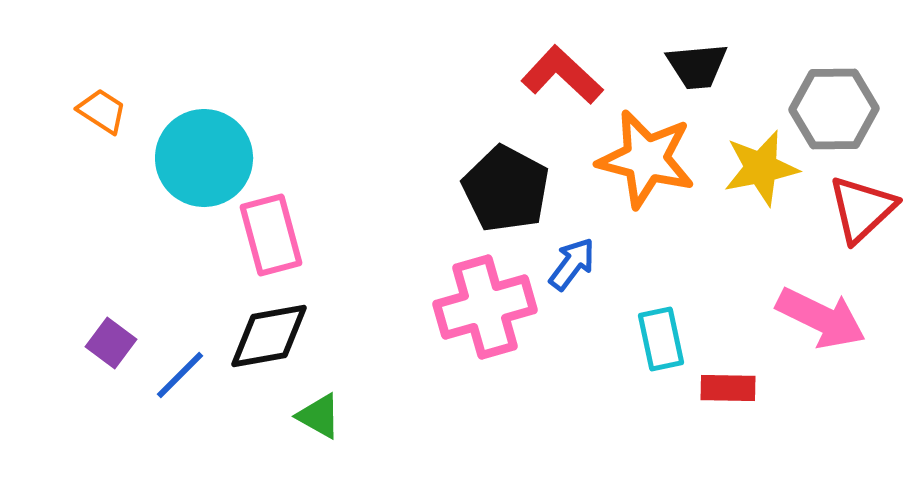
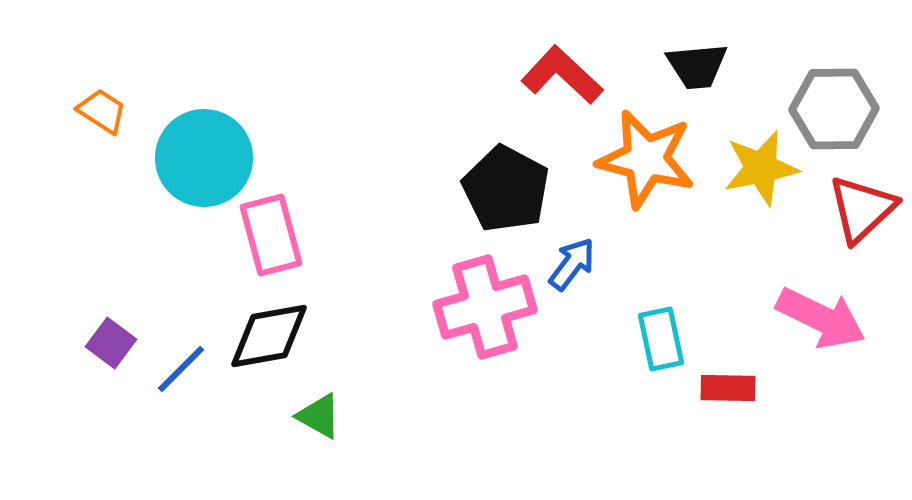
blue line: moved 1 px right, 6 px up
